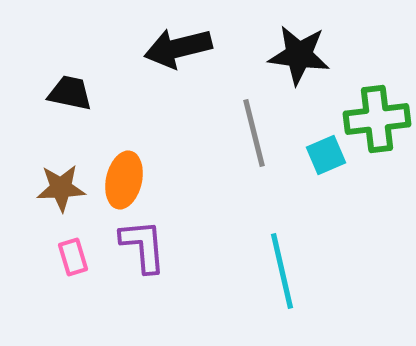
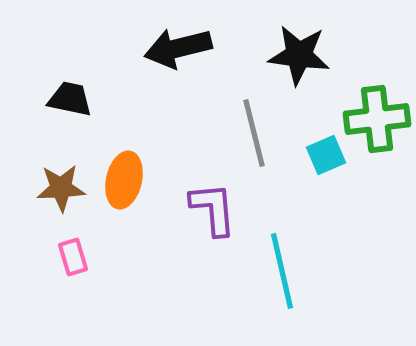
black trapezoid: moved 6 px down
purple L-shape: moved 70 px right, 37 px up
